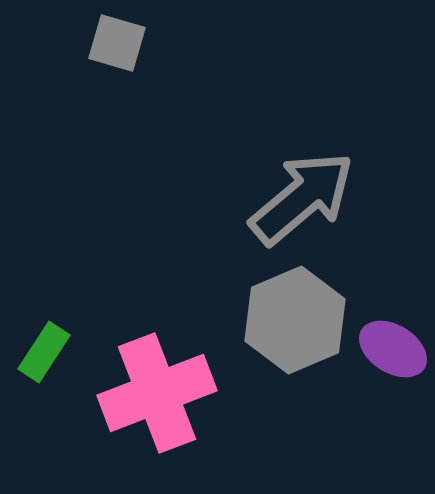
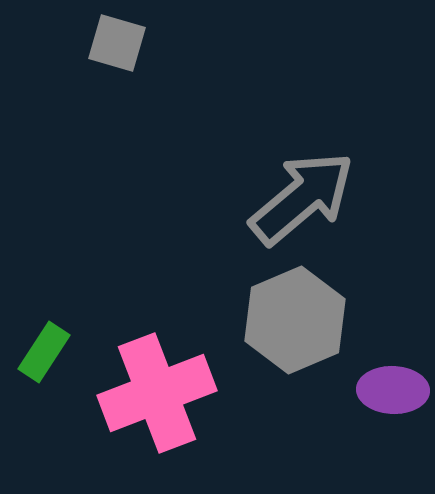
purple ellipse: moved 41 px down; rotated 30 degrees counterclockwise
